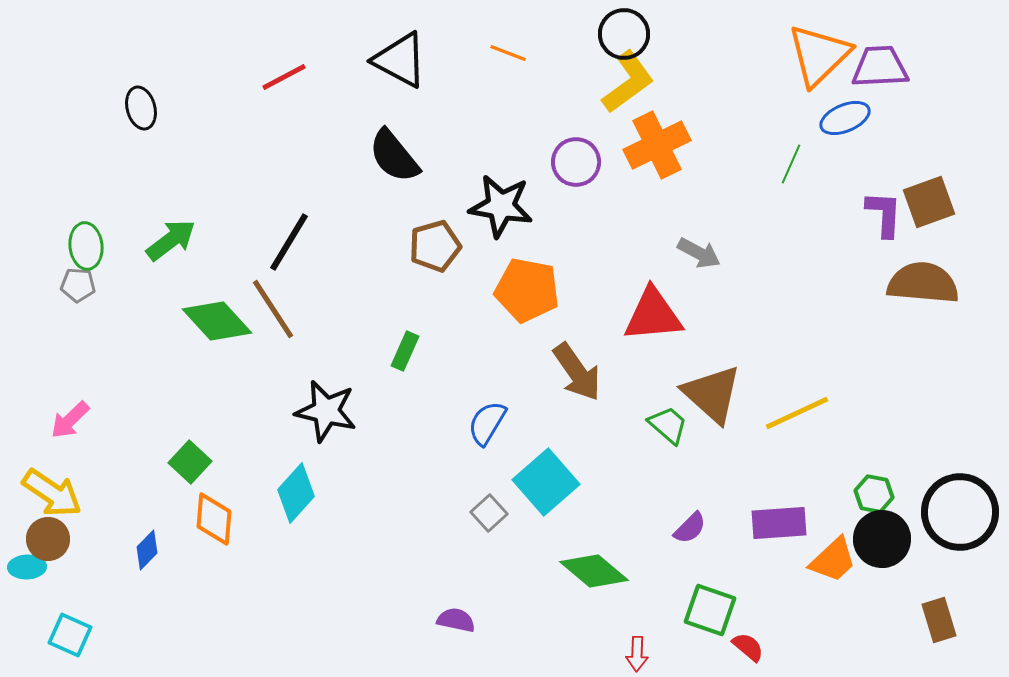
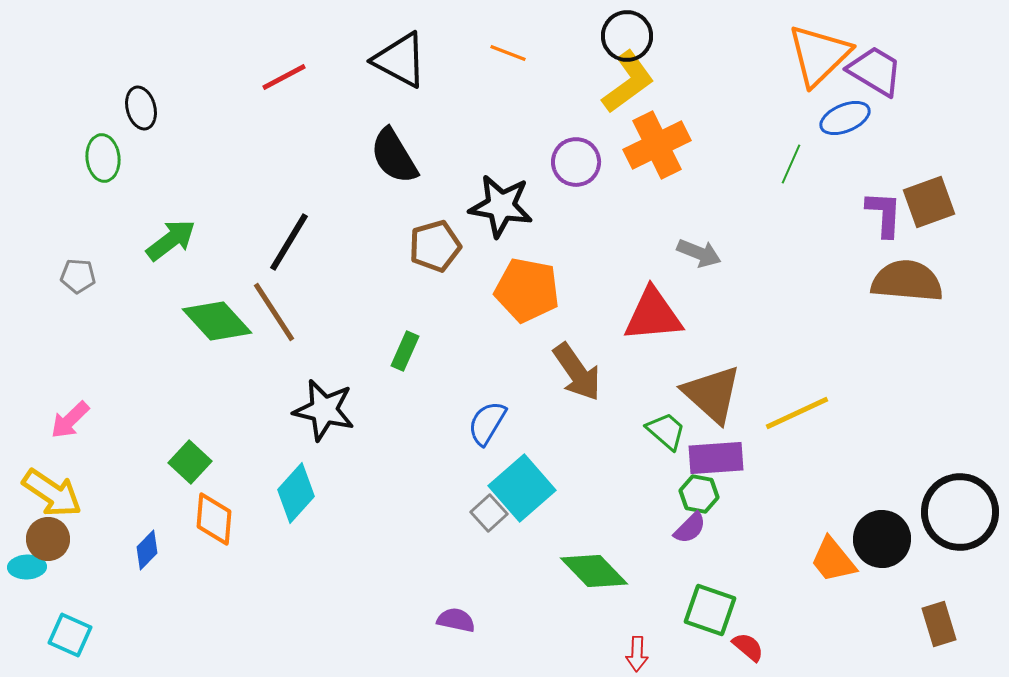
black circle at (624, 34): moved 3 px right, 2 px down
purple trapezoid at (880, 67): moved 5 px left, 4 px down; rotated 34 degrees clockwise
black semicircle at (394, 156): rotated 8 degrees clockwise
green ellipse at (86, 246): moved 17 px right, 88 px up
gray arrow at (699, 253): rotated 6 degrees counterclockwise
brown semicircle at (923, 283): moved 16 px left, 2 px up
gray pentagon at (78, 285): moved 9 px up
brown line at (273, 309): moved 1 px right, 3 px down
black star at (326, 411): moved 2 px left, 1 px up
green trapezoid at (668, 425): moved 2 px left, 6 px down
cyan square at (546, 482): moved 24 px left, 6 px down
green hexagon at (874, 494): moved 175 px left
purple rectangle at (779, 523): moved 63 px left, 65 px up
orange trapezoid at (833, 560): rotated 94 degrees clockwise
green diamond at (594, 571): rotated 6 degrees clockwise
brown rectangle at (939, 620): moved 4 px down
